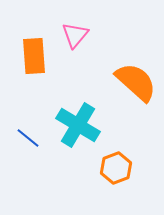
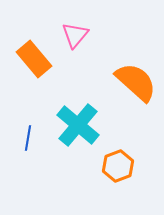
orange rectangle: moved 3 px down; rotated 36 degrees counterclockwise
cyan cross: rotated 9 degrees clockwise
blue line: rotated 60 degrees clockwise
orange hexagon: moved 2 px right, 2 px up
